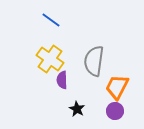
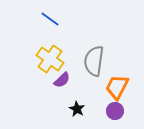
blue line: moved 1 px left, 1 px up
purple semicircle: rotated 132 degrees counterclockwise
